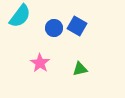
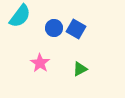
blue square: moved 1 px left, 3 px down
green triangle: rotated 14 degrees counterclockwise
